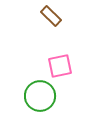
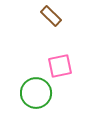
green circle: moved 4 px left, 3 px up
